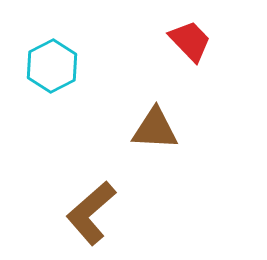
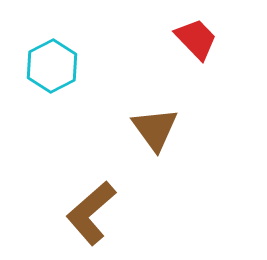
red trapezoid: moved 6 px right, 2 px up
brown triangle: rotated 51 degrees clockwise
